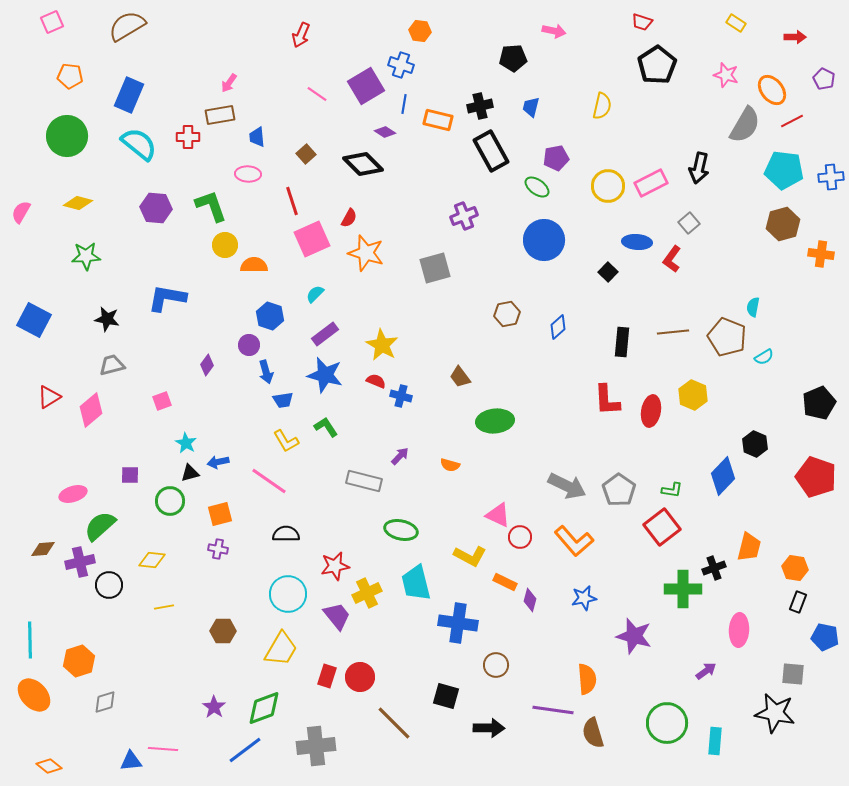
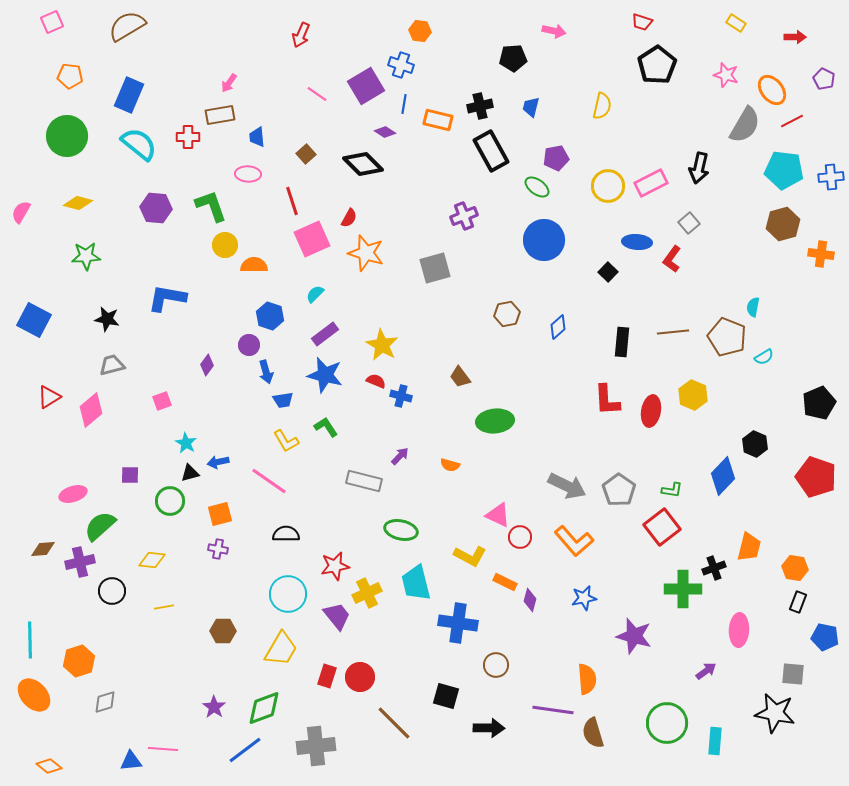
black circle at (109, 585): moved 3 px right, 6 px down
